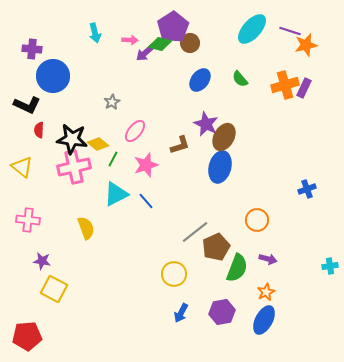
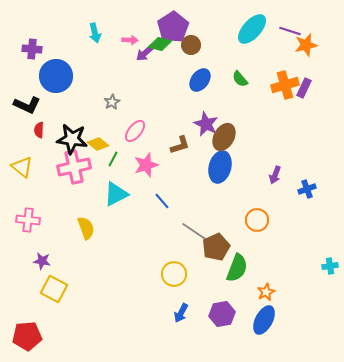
brown circle at (190, 43): moved 1 px right, 2 px down
blue circle at (53, 76): moved 3 px right
blue line at (146, 201): moved 16 px right
gray line at (195, 232): rotated 72 degrees clockwise
purple arrow at (268, 259): moved 7 px right, 84 px up; rotated 96 degrees clockwise
purple hexagon at (222, 312): moved 2 px down
